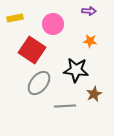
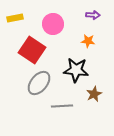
purple arrow: moved 4 px right, 4 px down
orange star: moved 2 px left
gray line: moved 3 px left
